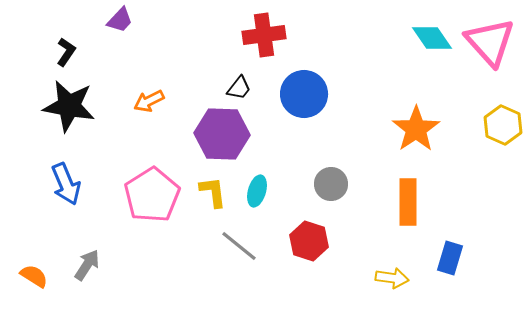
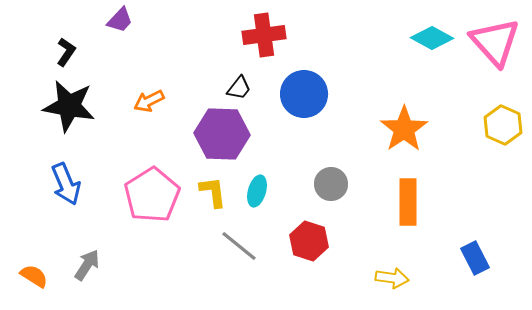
cyan diamond: rotated 27 degrees counterclockwise
pink triangle: moved 5 px right
orange star: moved 12 px left
blue rectangle: moved 25 px right; rotated 44 degrees counterclockwise
